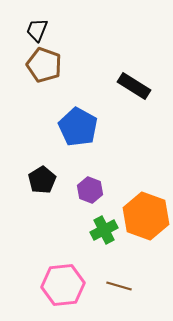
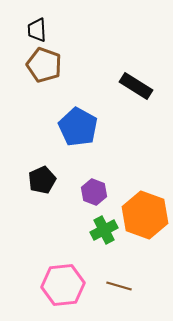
black trapezoid: rotated 25 degrees counterclockwise
black rectangle: moved 2 px right
black pentagon: rotated 8 degrees clockwise
purple hexagon: moved 4 px right, 2 px down
orange hexagon: moved 1 px left, 1 px up
